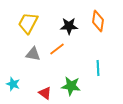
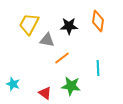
yellow trapezoid: moved 1 px right, 1 px down
orange line: moved 5 px right, 9 px down
gray triangle: moved 14 px right, 14 px up
